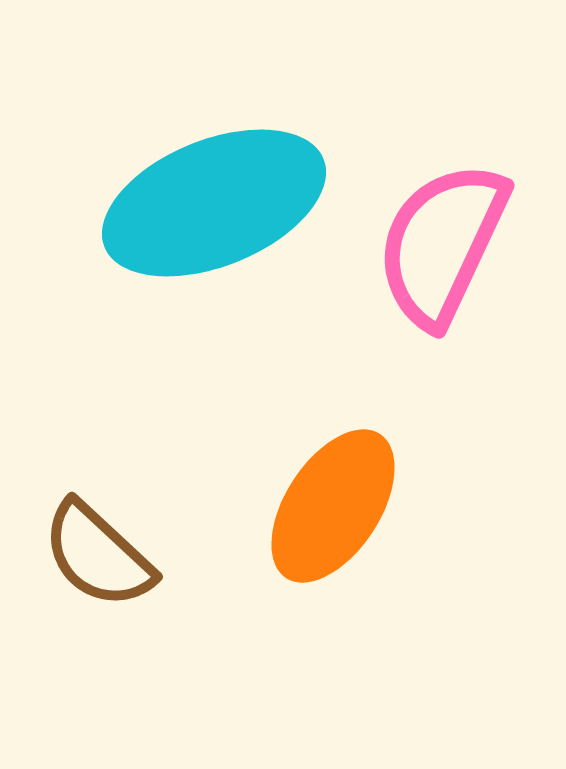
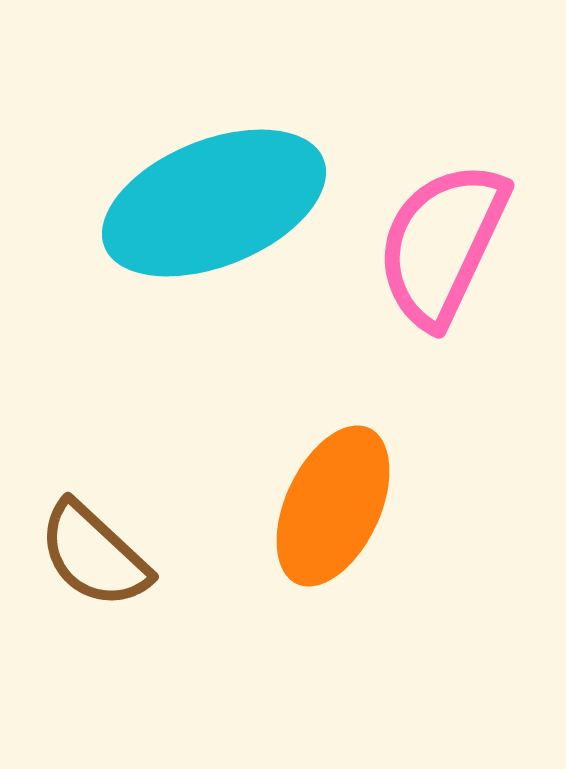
orange ellipse: rotated 8 degrees counterclockwise
brown semicircle: moved 4 px left
